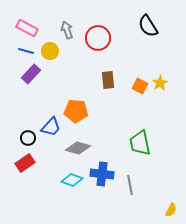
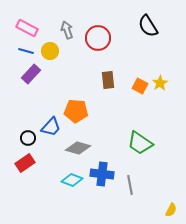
green trapezoid: rotated 44 degrees counterclockwise
